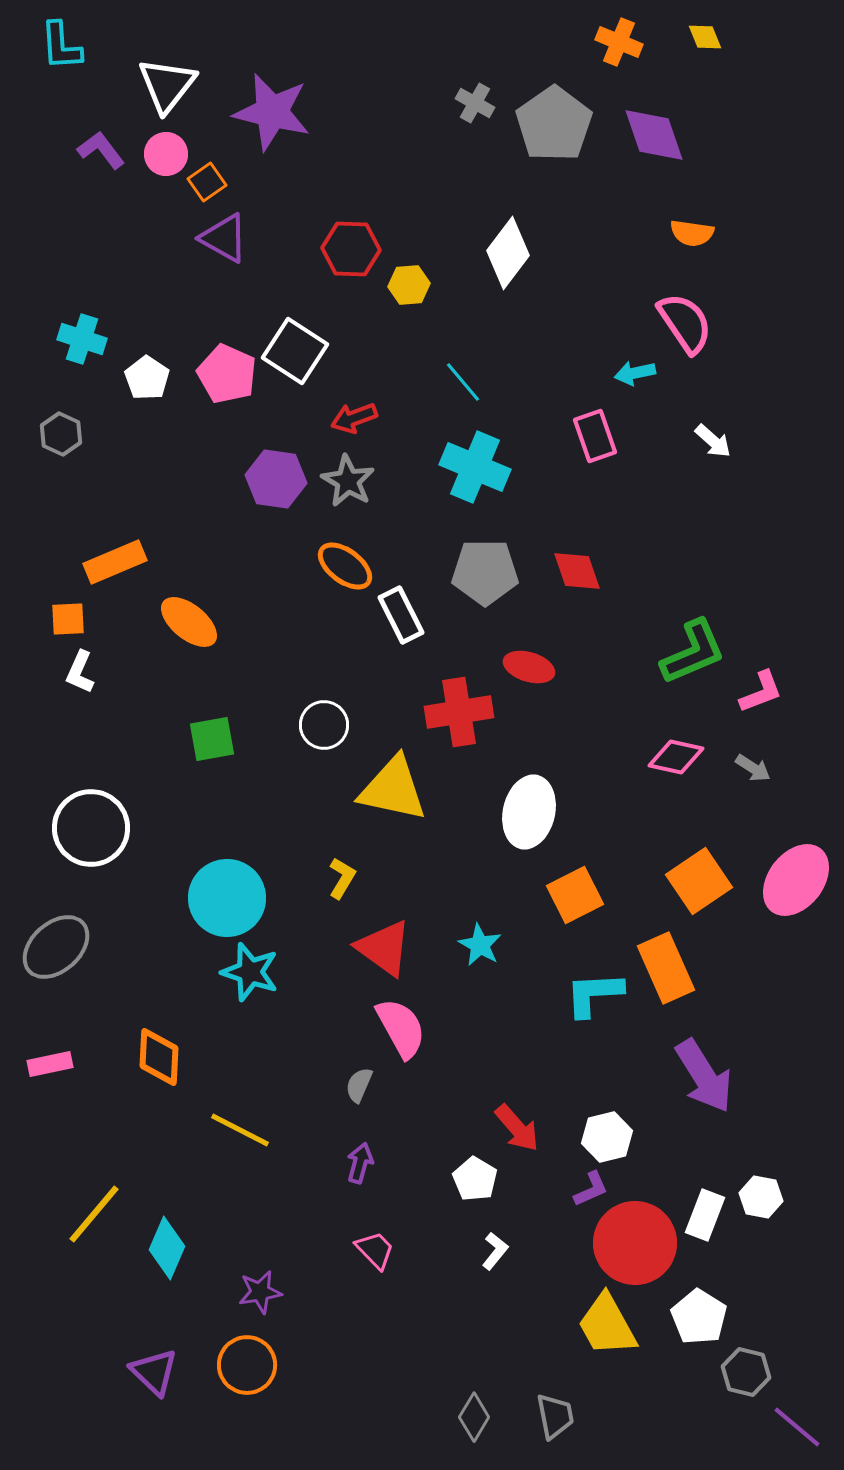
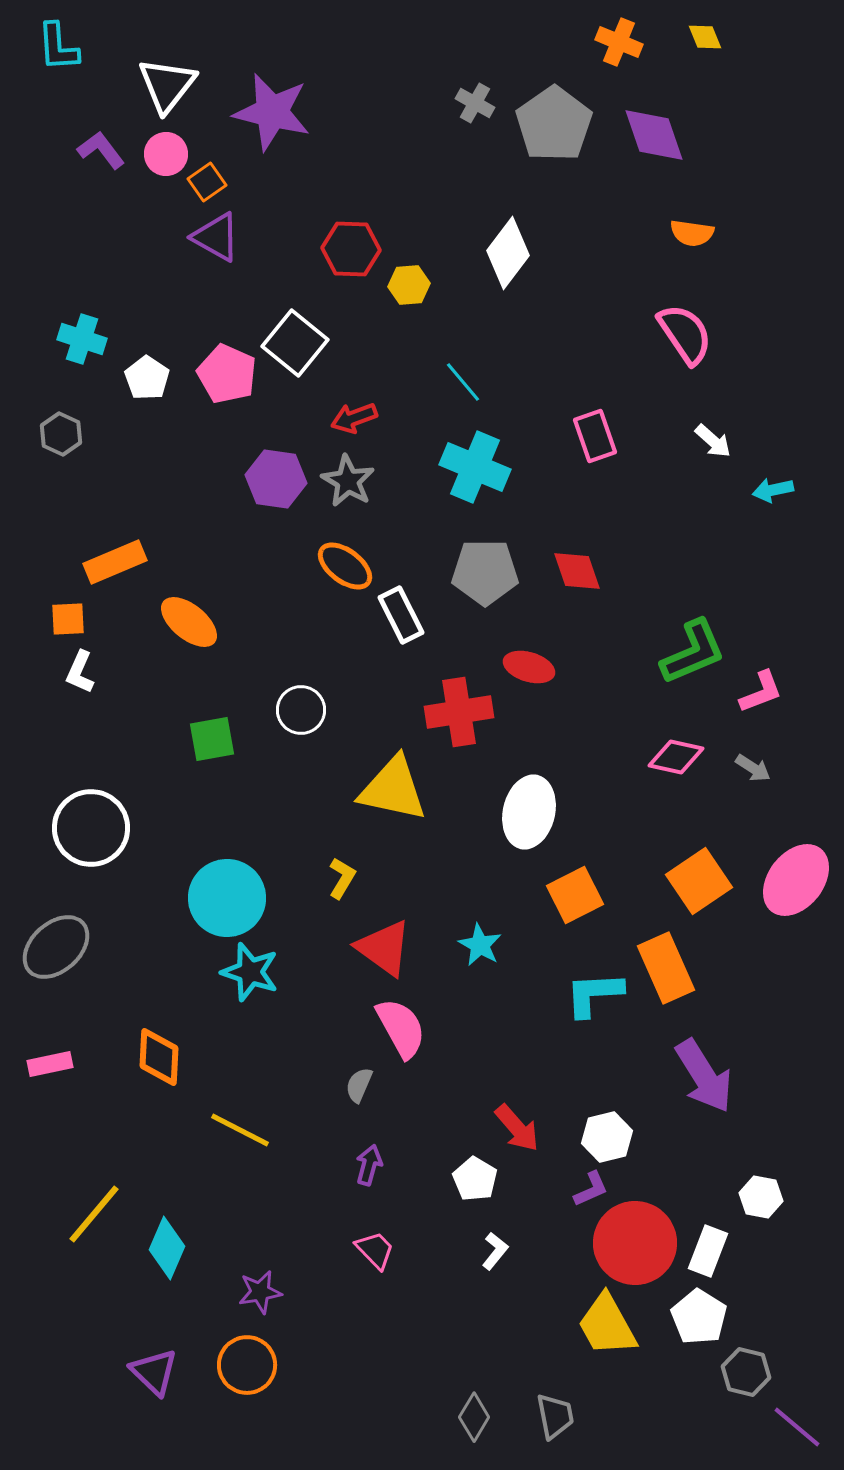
cyan L-shape at (61, 46): moved 3 px left, 1 px down
purple triangle at (224, 238): moved 8 px left, 1 px up
pink semicircle at (685, 323): moved 11 px down
white square at (295, 351): moved 8 px up; rotated 6 degrees clockwise
cyan arrow at (635, 373): moved 138 px right, 117 px down
white circle at (324, 725): moved 23 px left, 15 px up
purple arrow at (360, 1163): moved 9 px right, 2 px down
white rectangle at (705, 1215): moved 3 px right, 36 px down
